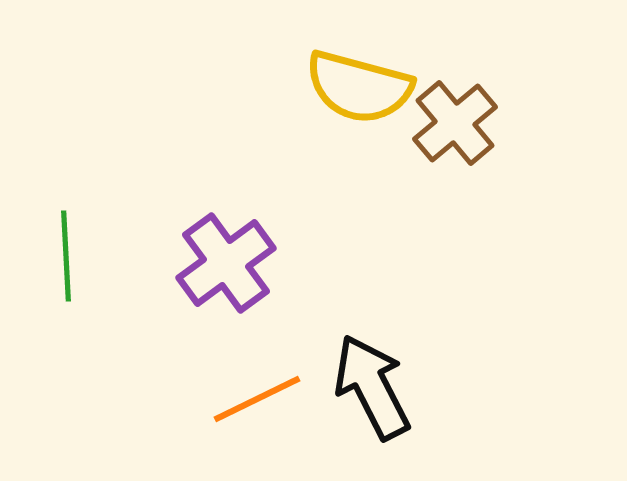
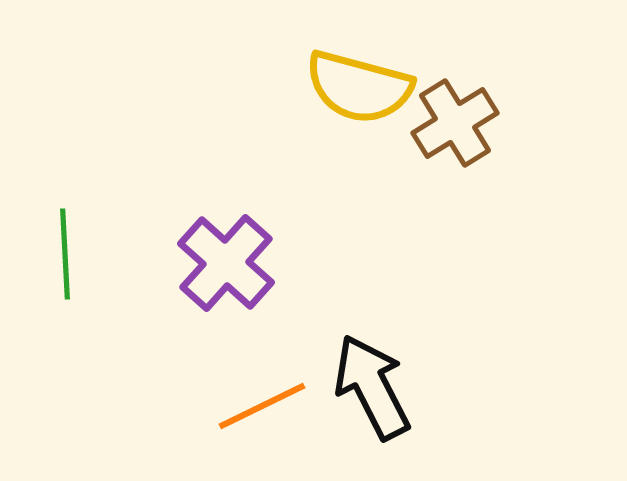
brown cross: rotated 8 degrees clockwise
green line: moved 1 px left, 2 px up
purple cross: rotated 12 degrees counterclockwise
orange line: moved 5 px right, 7 px down
